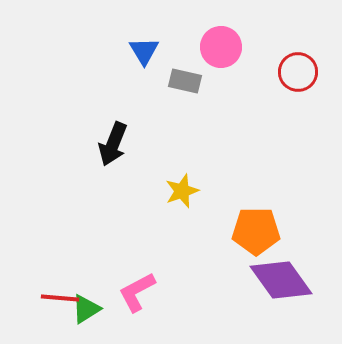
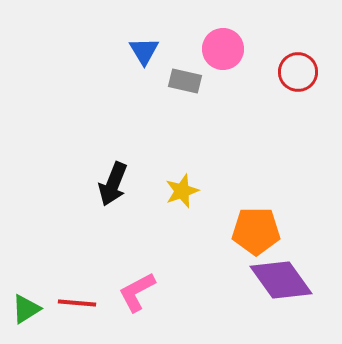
pink circle: moved 2 px right, 2 px down
black arrow: moved 40 px down
red line: moved 17 px right, 5 px down
green triangle: moved 60 px left
